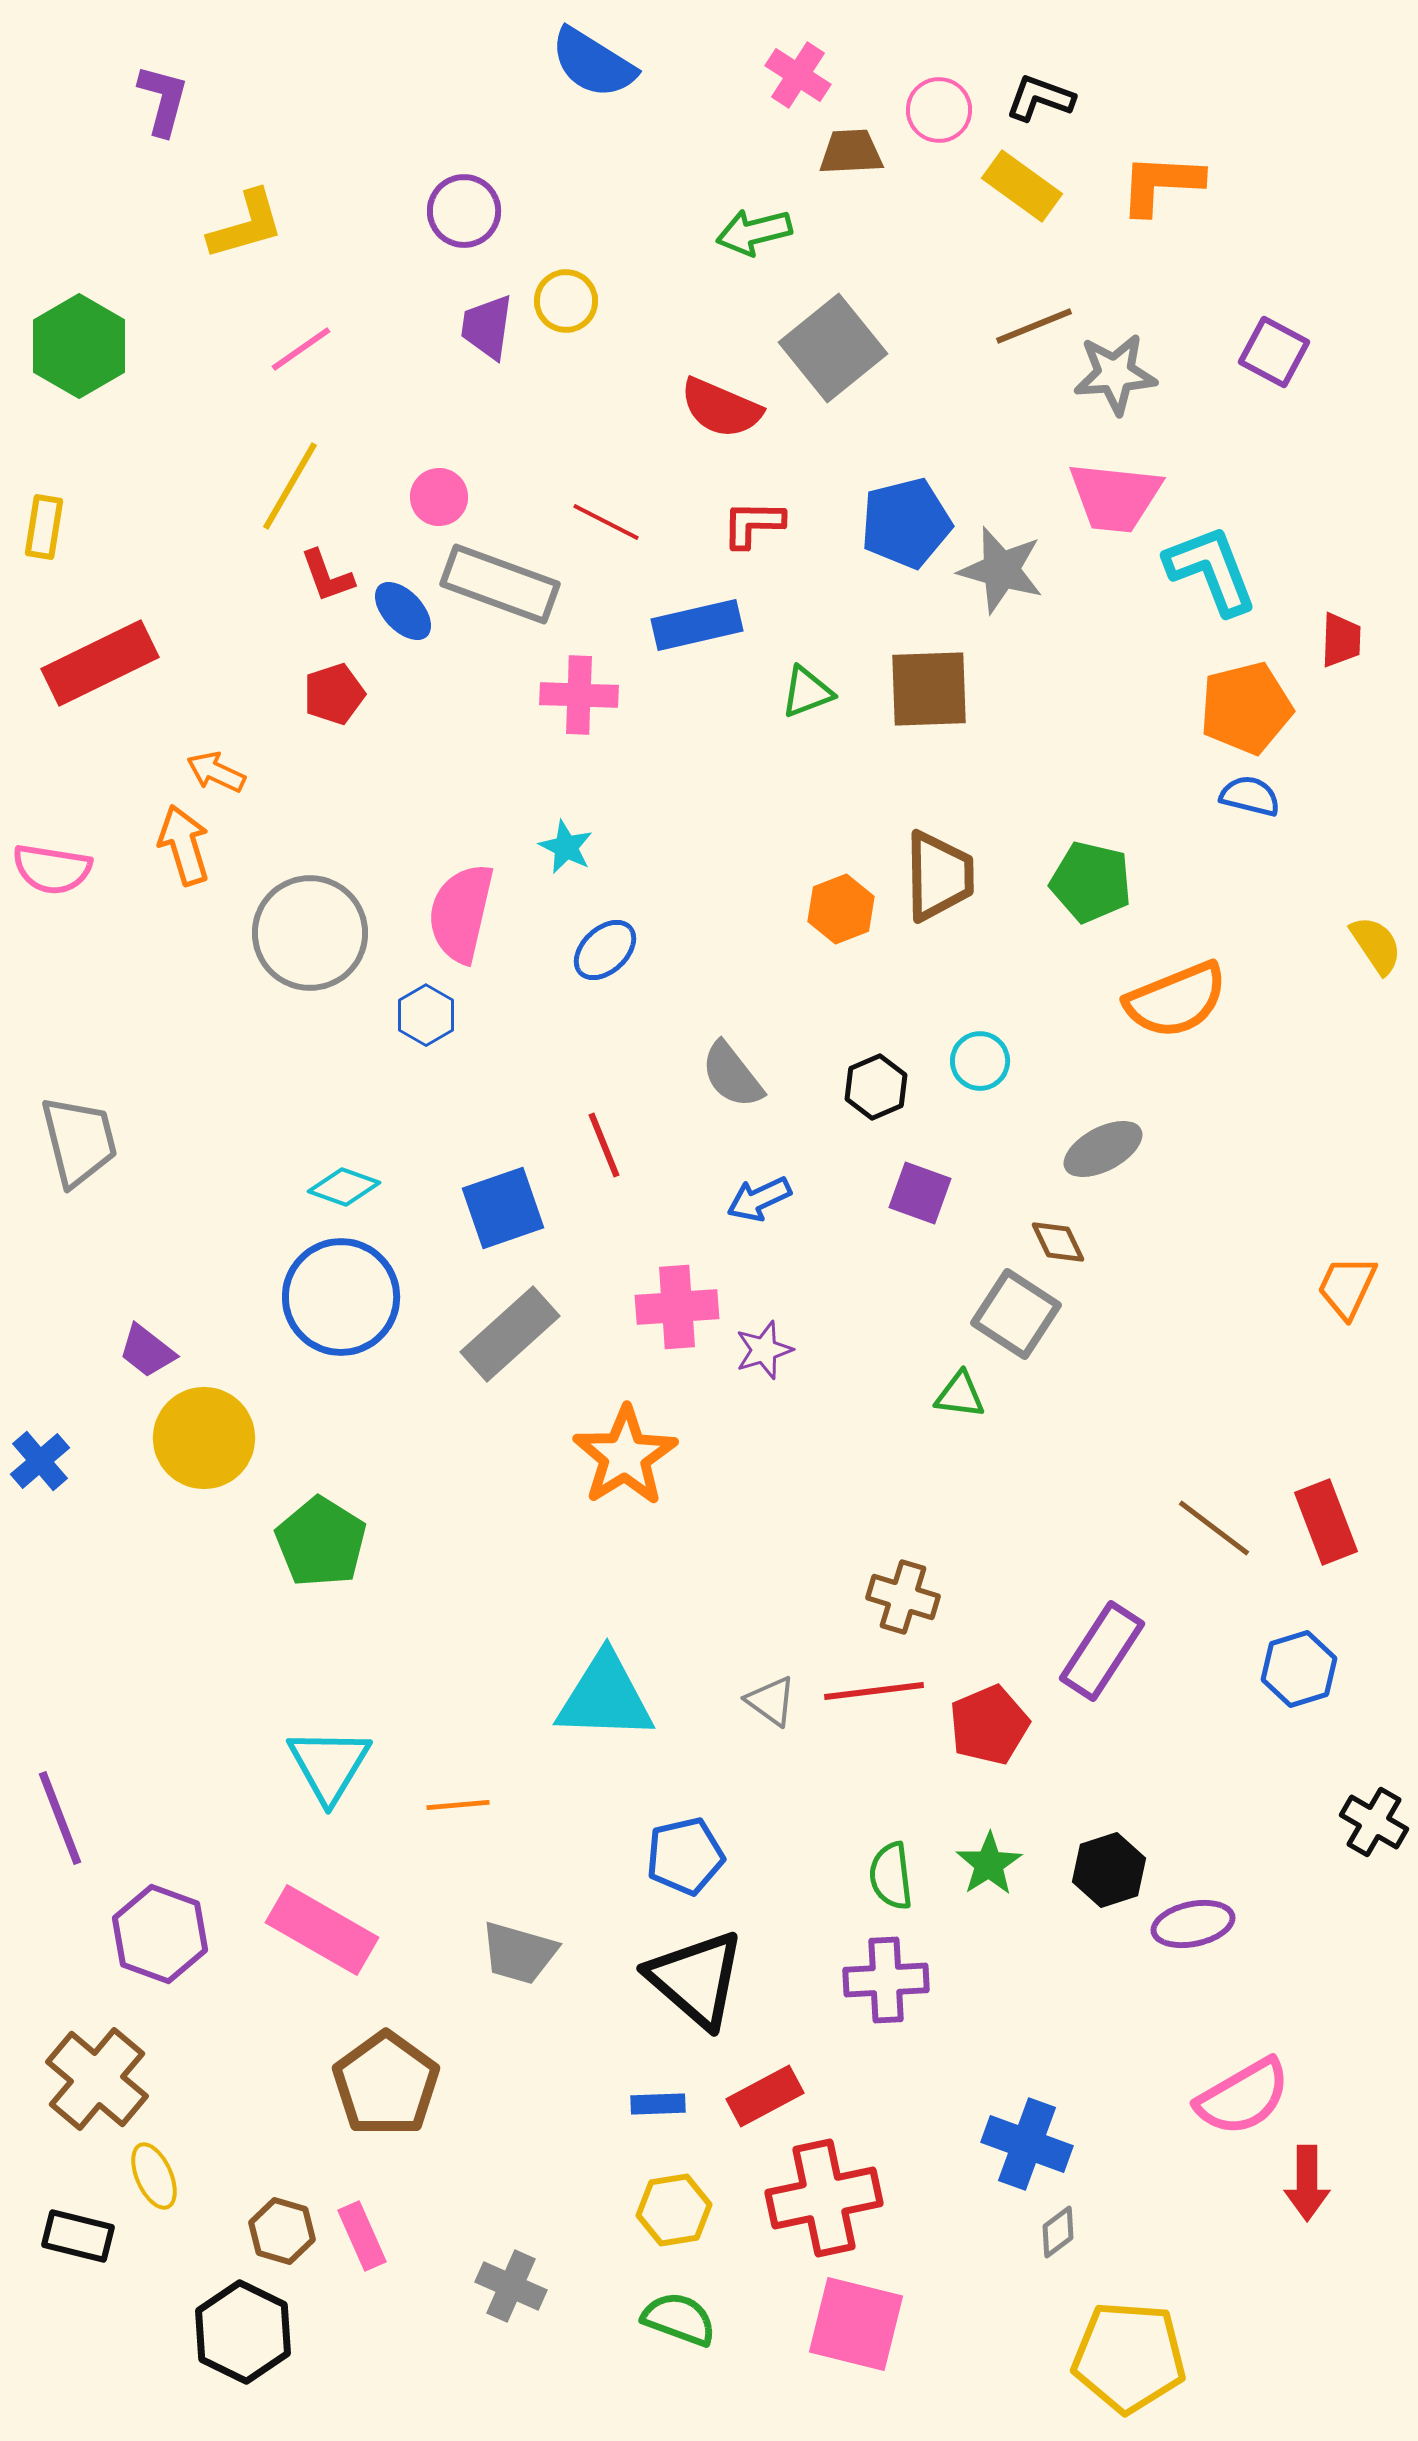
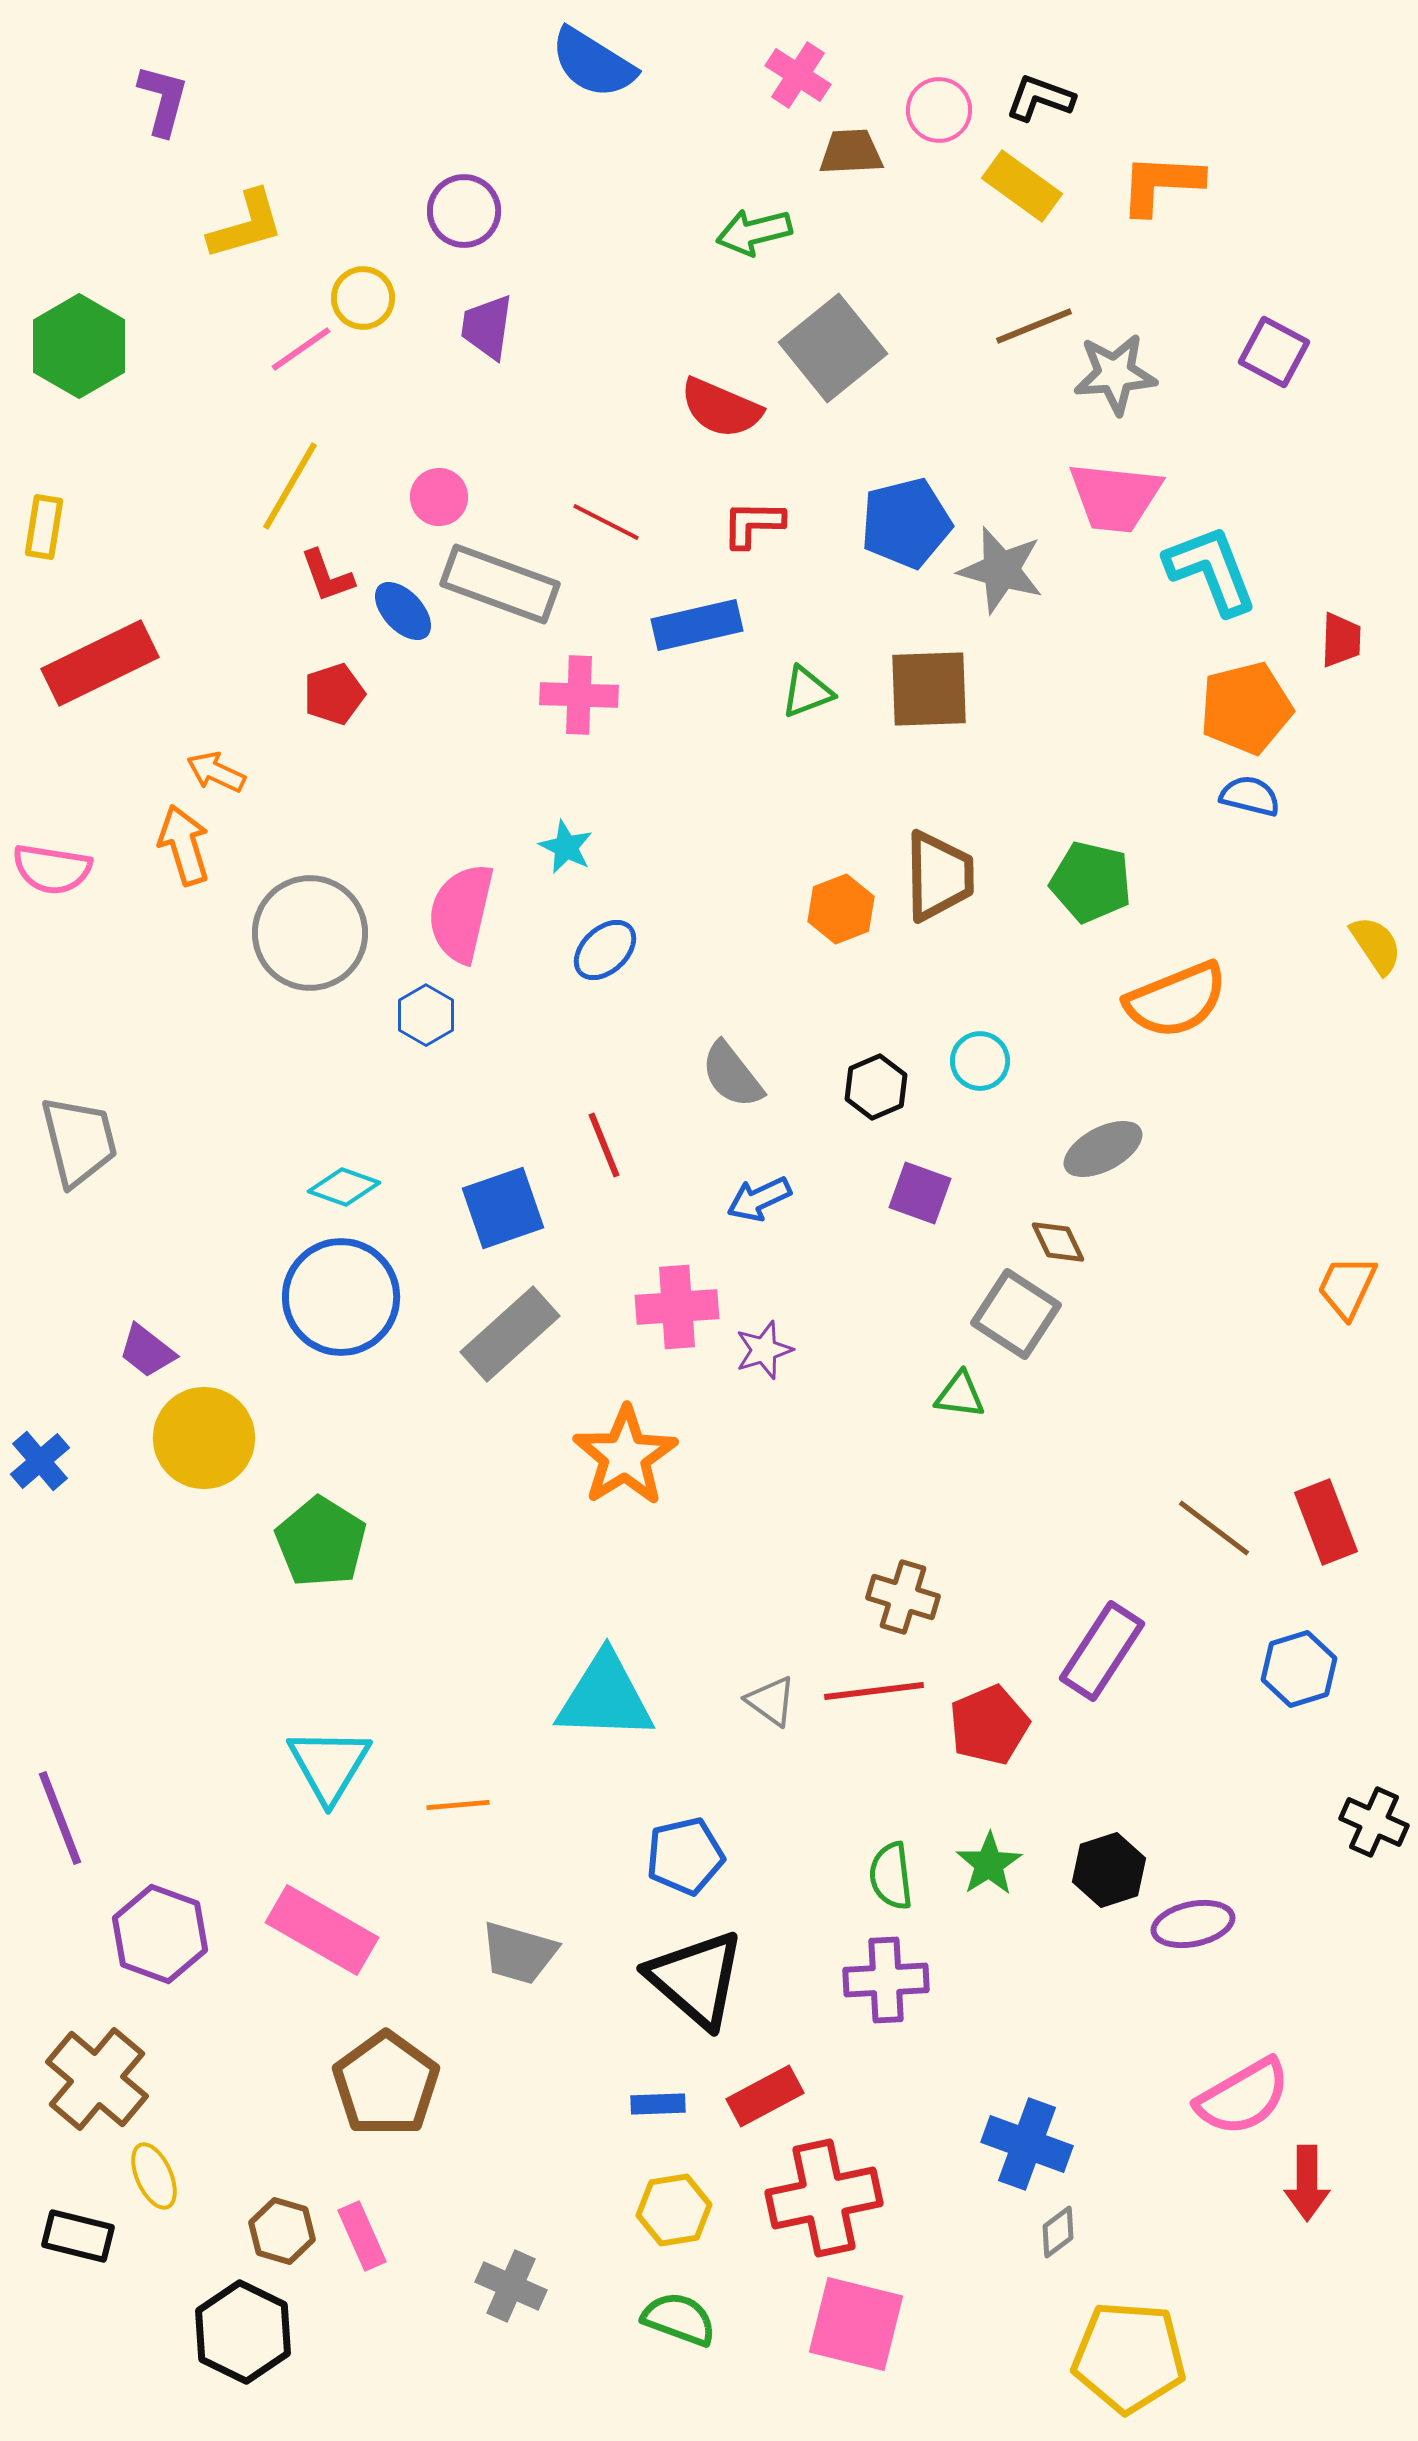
yellow circle at (566, 301): moved 203 px left, 3 px up
black cross at (1374, 1822): rotated 6 degrees counterclockwise
